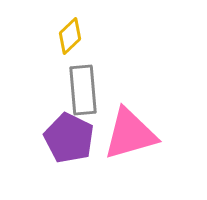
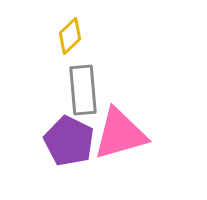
pink triangle: moved 10 px left
purple pentagon: moved 3 px down
